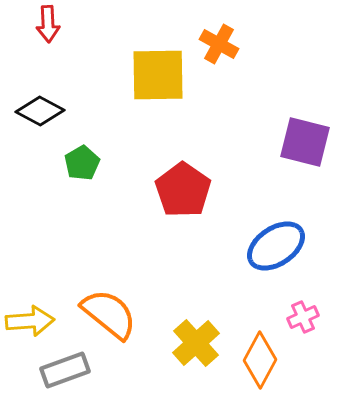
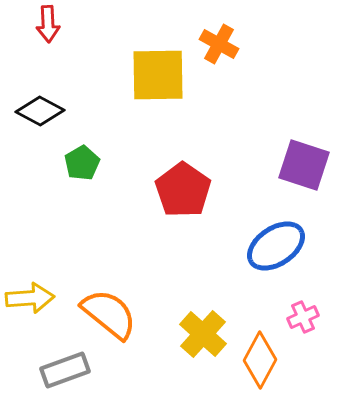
purple square: moved 1 px left, 23 px down; rotated 4 degrees clockwise
yellow arrow: moved 23 px up
yellow cross: moved 7 px right, 9 px up; rotated 6 degrees counterclockwise
